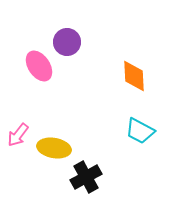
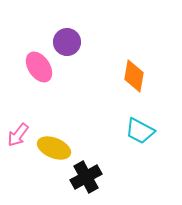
pink ellipse: moved 1 px down
orange diamond: rotated 12 degrees clockwise
yellow ellipse: rotated 12 degrees clockwise
